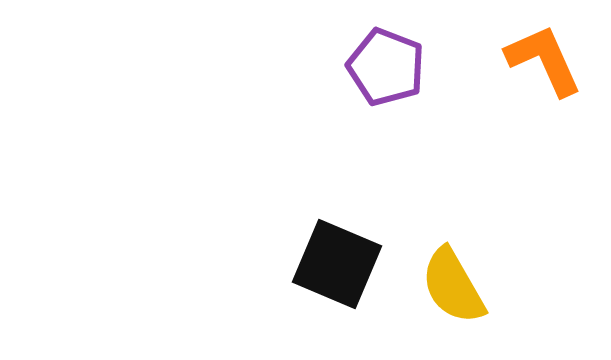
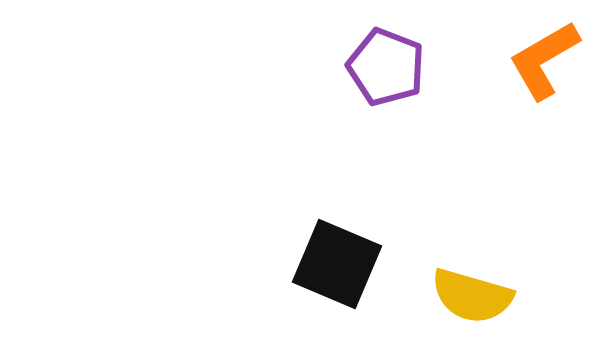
orange L-shape: rotated 96 degrees counterclockwise
yellow semicircle: moved 19 px right, 10 px down; rotated 44 degrees counterclockwise
